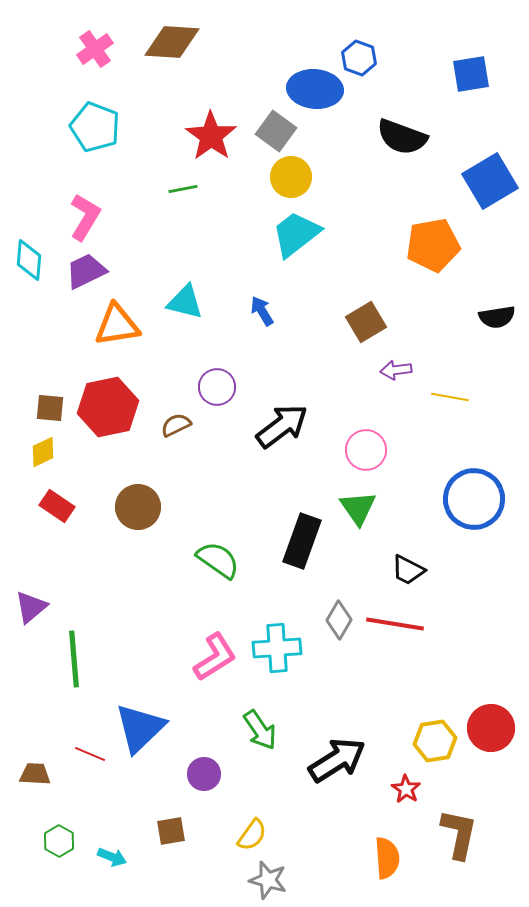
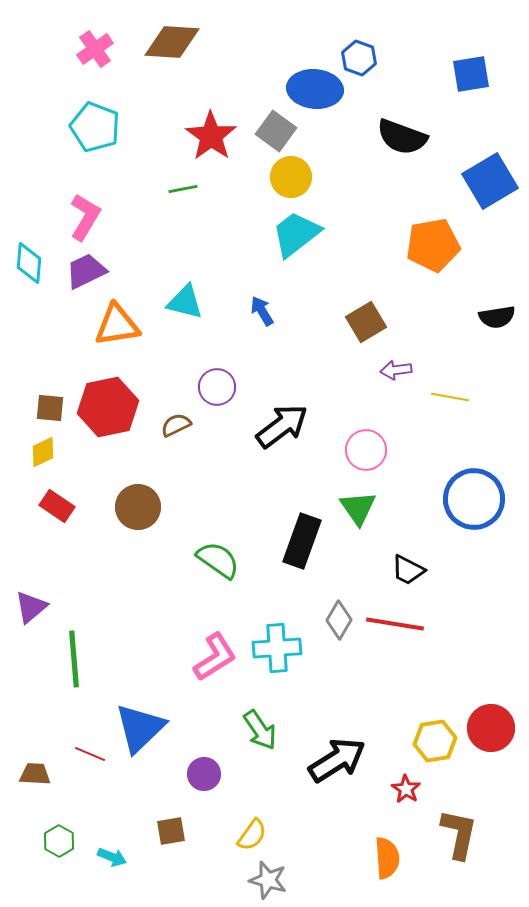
cyan diamond at (29, 260): moved 3 px down
